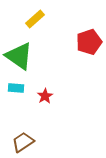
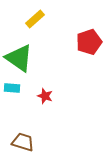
green triangle: moved 2 px down
cyan rectangle: moved 4 px left
red star: rotated 21 degrees counterclockwise
brown trapezoid: rotated 50 degrees clockwise
